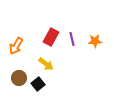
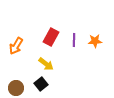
purple line: moved 2 px right, 1 px down; rotated 16 degrees clockwise
brown circle: moved 3 px left, 10 px down
black square: moved 3 px right
